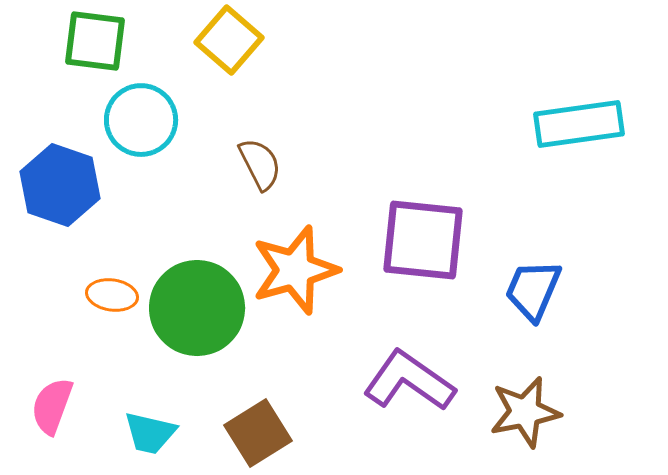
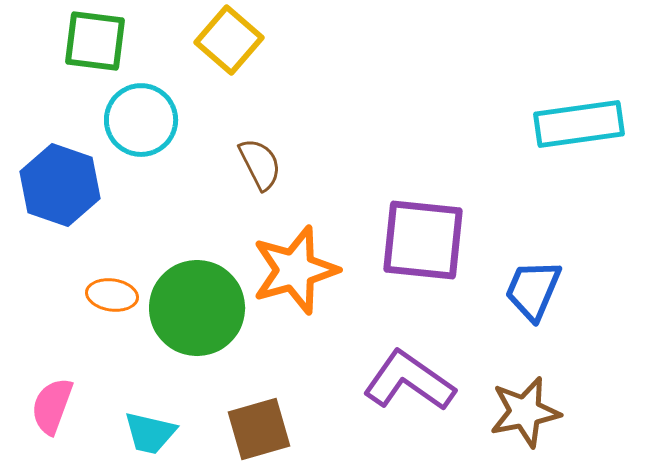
brown square: moved 1 px right, 4 px up; rotated 16 degrees clockwise
